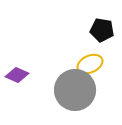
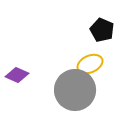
black pentagon: rotated 15 degrees clockwise
